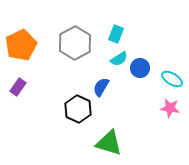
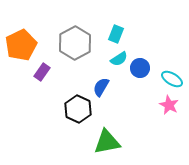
purple rectangle: moved 24 px right, 15 px up
pink star: moved 1 px left, 3 px up; rotated 18 degrees clockwise
green triangle: moved 2 px left, 1 px up; rotated 28 degrees counterclockwise
